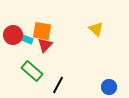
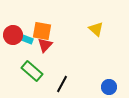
black line: moved 4 px right, 1 px up
